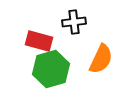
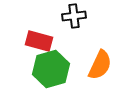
black cross: moved 6 px up
orange semicircle: moved 1 px left, 6 px down
